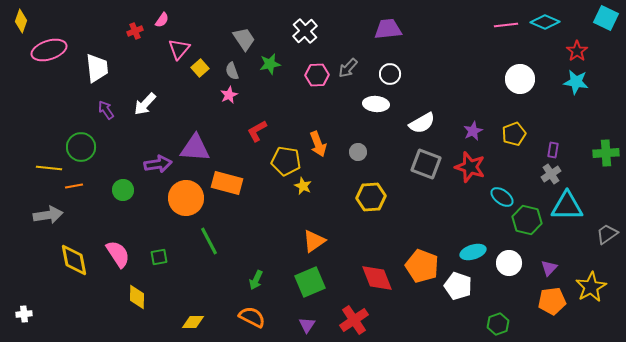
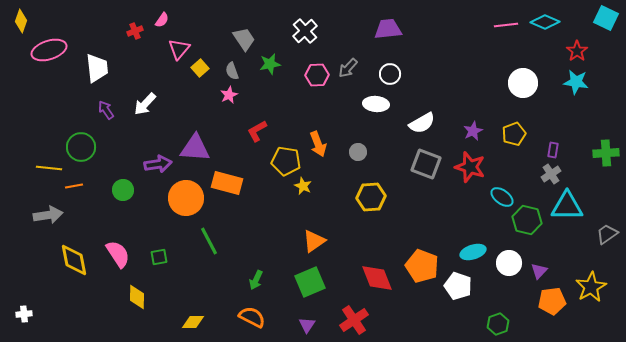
white circle at (520, 79): moved 3 px right, 4 px down
purple triangle at (549, 268): moved 10 px left, 3 px down
